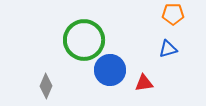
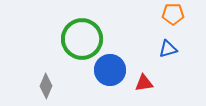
green circle: moved 2 px left, 1 px up
